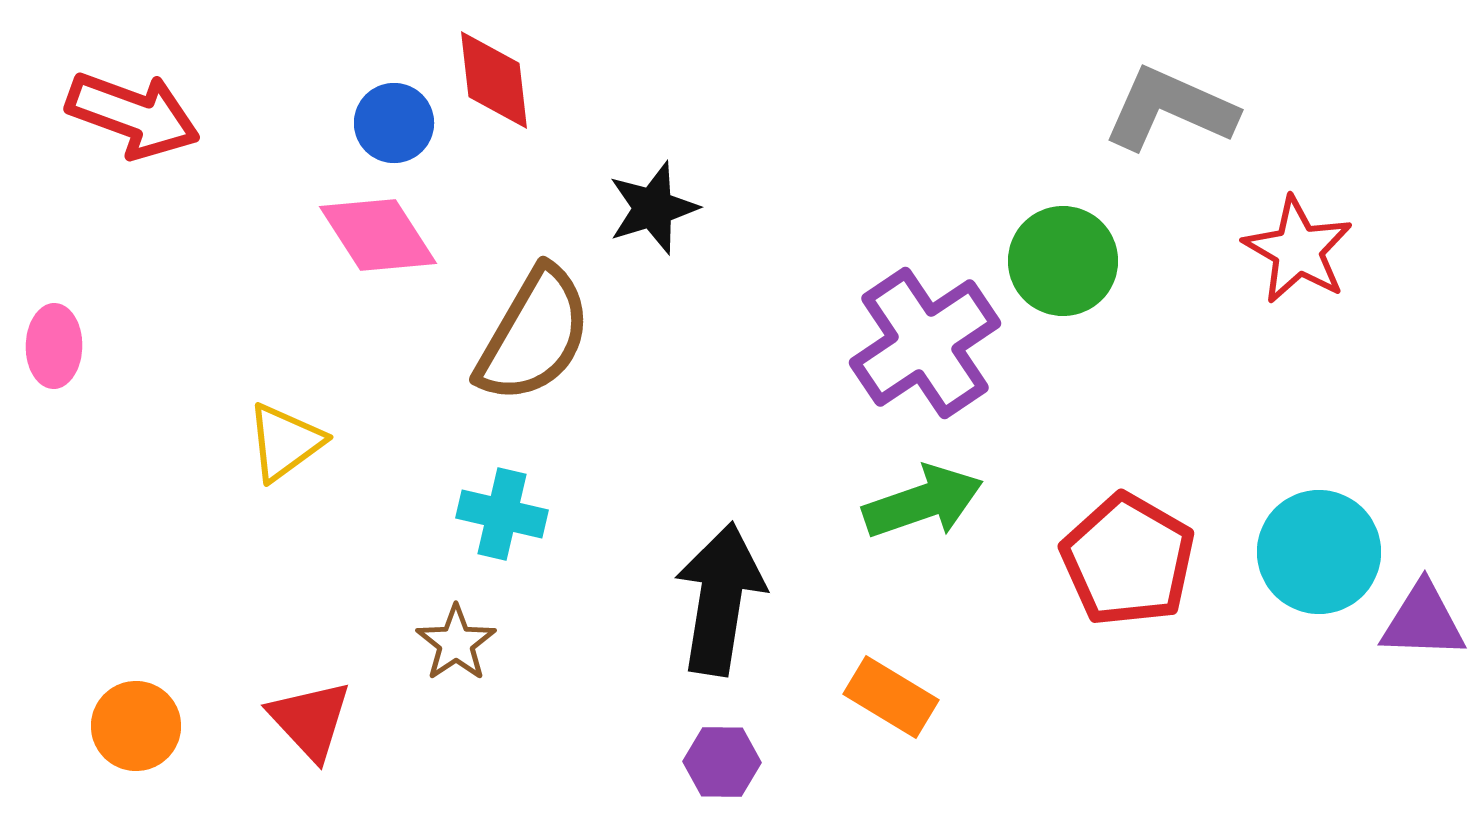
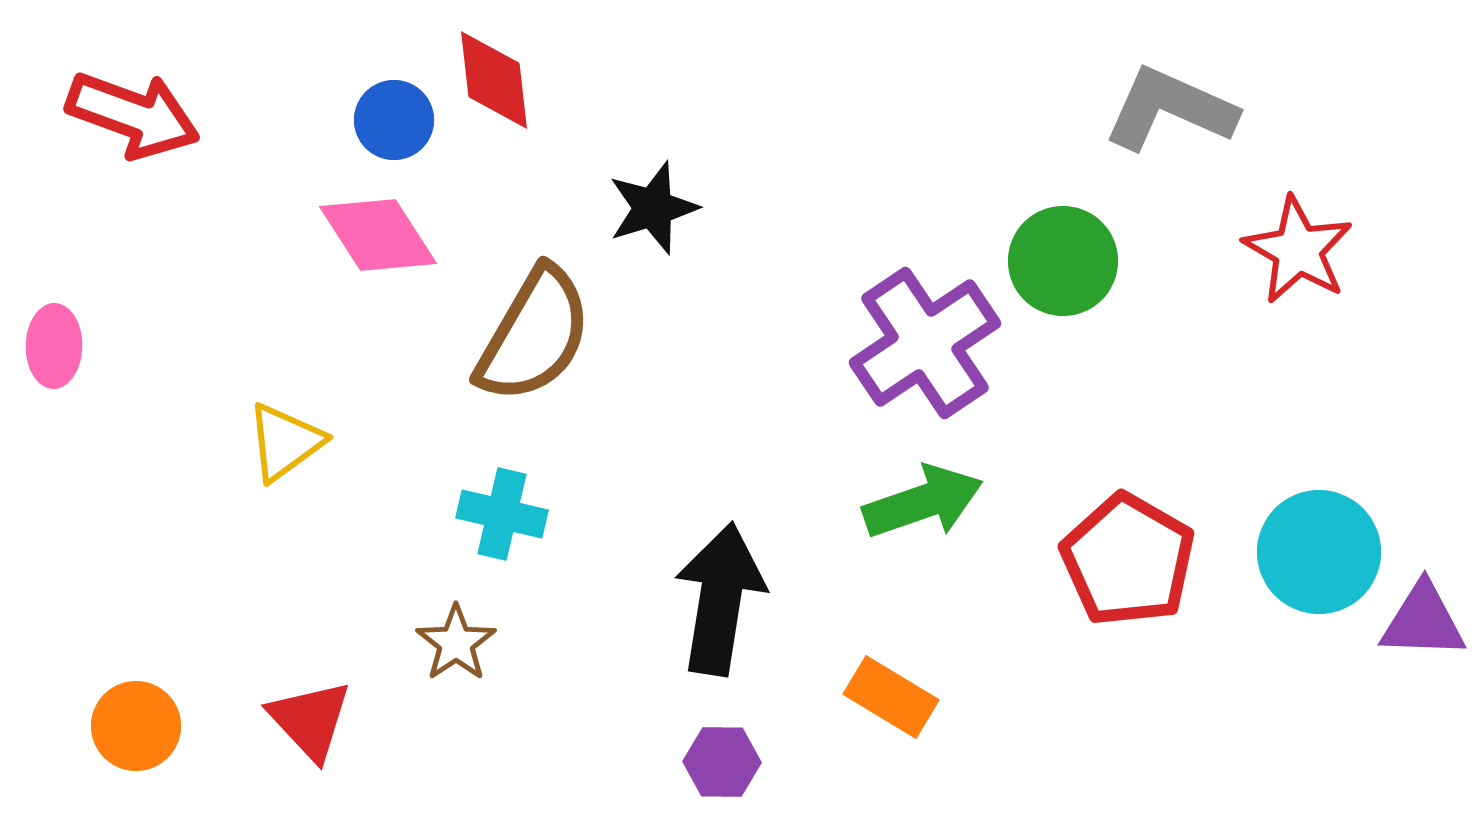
blue circle: moved 3 px up
